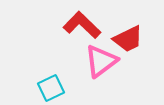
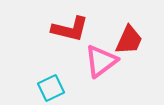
red L-shape: moved 12 px left, 4 px down; rotated 150 degrees clockwise
red trapezoid: moved 1 px right, 1 px down; rotated 40 degrees counterclockwise
